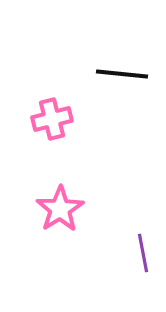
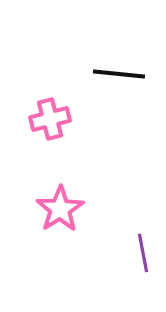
black line: moved 3 px left
pink cross: moved 2 px left
